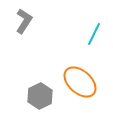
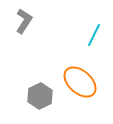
cyan line: moved 1 px down
